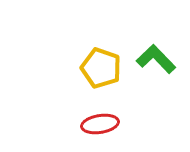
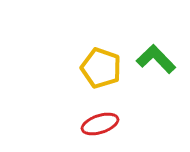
red ellipse: rotated 9 degrees counterclockwise
